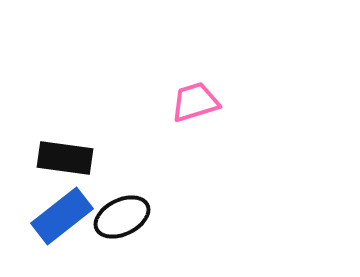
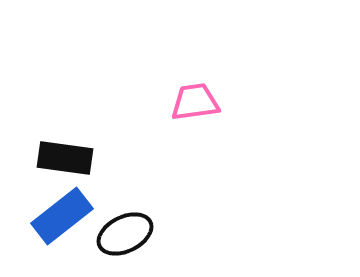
pink trapezoid: rotated 9 degrees clockwise
black ellipse: moved 3 px right, 17 px down
